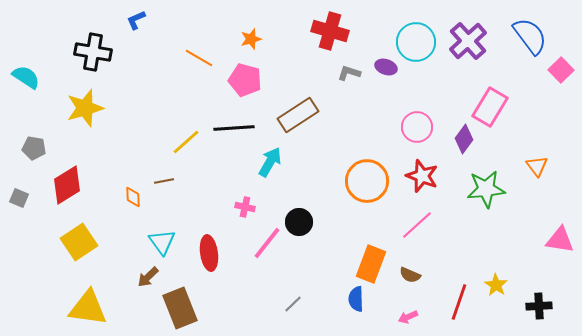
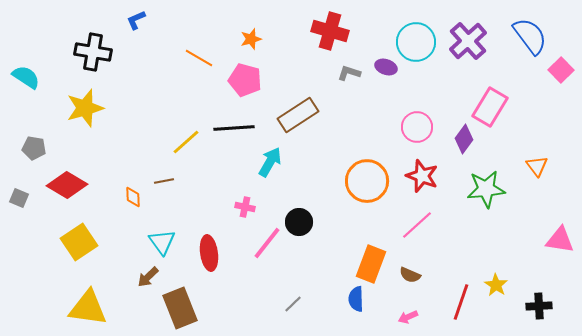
red diamond at (67, 185): rotated 63 degrees clockwise
red line at (459, 302): moved 2 px right
